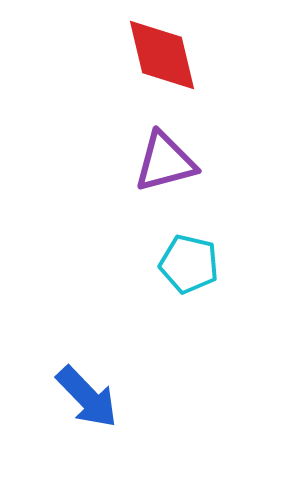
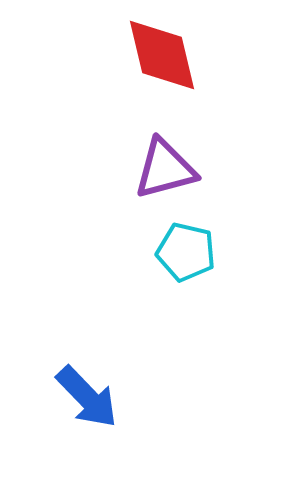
purple triangle: moved 7 px down
cyan pentagon: moved 3 px left, 12 px up
